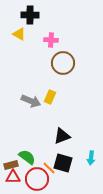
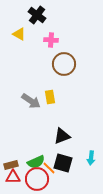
black cross: moved 7 px right; rotated 36 degrees clockwise
brown circle: moved 1 px right, 1 px down
yellow rectangle: rotated 32 degrees counterclockwise
gray arrow: rotated 12 degrees clockwise
green semicircle: moved 9 px right, 5 px down; rotated 120 degrees clockwise
